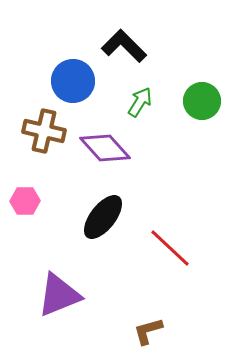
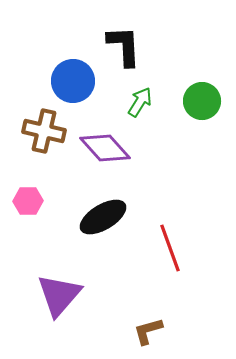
black L-shape: rotated 42 degrees clockwise
pink hexagon: moved 3 px right
black ellipse: rotated 21 degrees clockwise
red line: rotated 27 degrees clockwise
purple triangle: rotated 27 degrees counterclockwise
